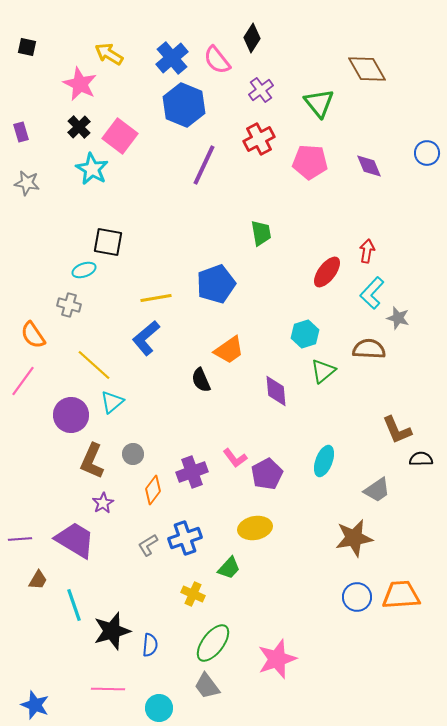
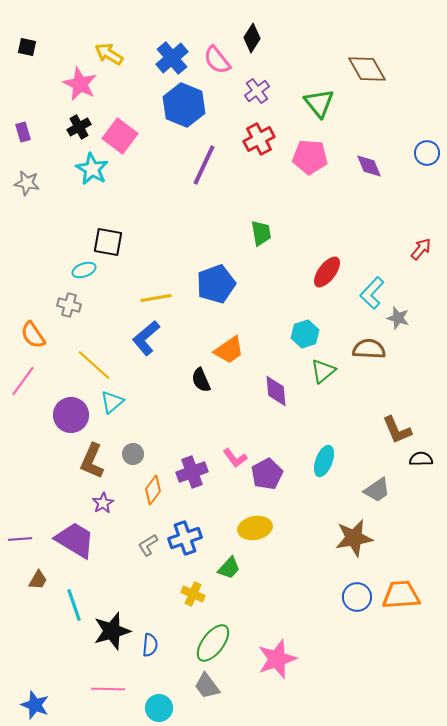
purple cross at (261, 90): moved 4 px left, 1 px down
black cross at (79, 127): rotated 15 degrees clockwise
purple rectangle at (21, 132): moved 2 px right
pink pentagon at (310, 162): moved 5 px up
red arrow at (367, 251): moved 54 px right, 2 px up; rotated 30 degrees clockwise
